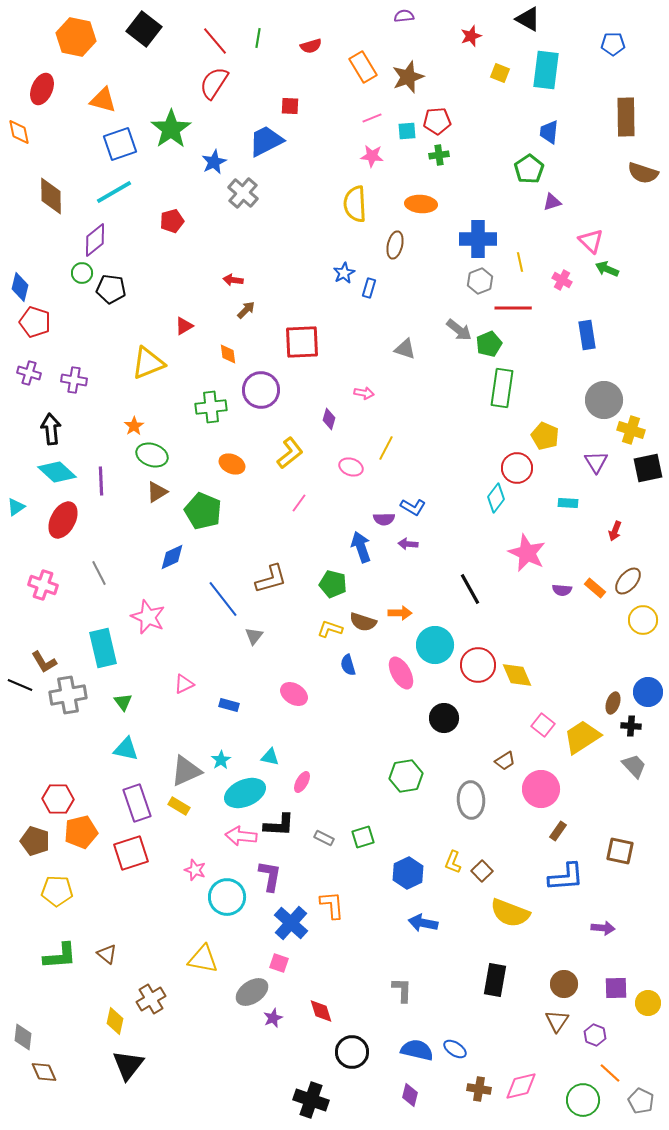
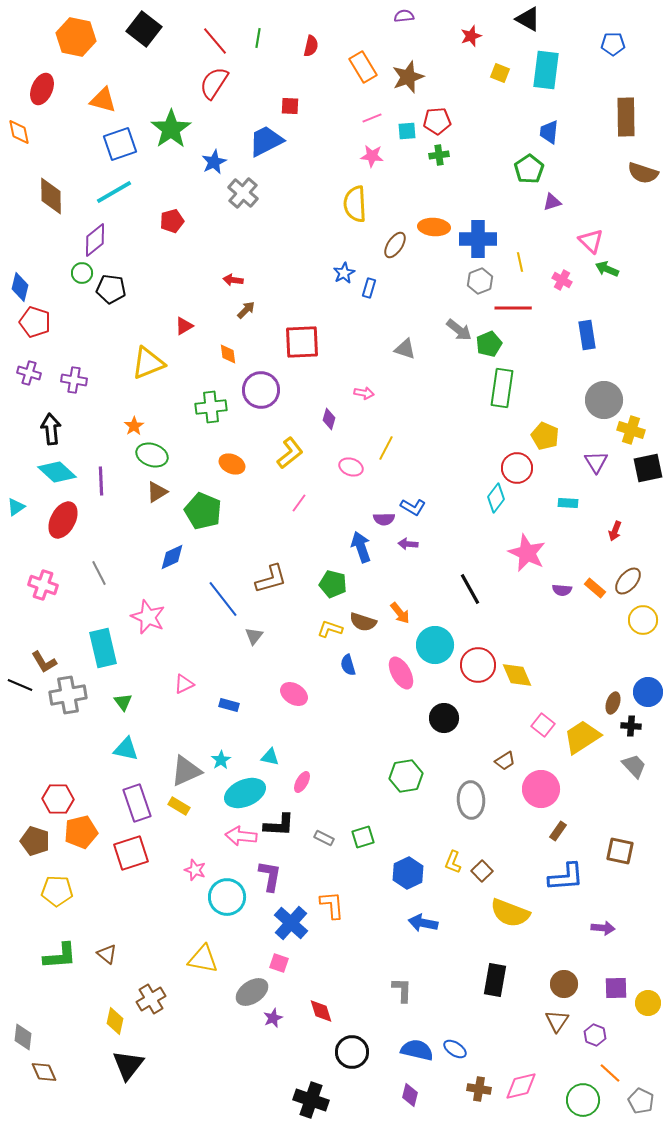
red semicircle at (311, 46): rotated 60 degrees counterclockwise
orange ellipse at (421, 204): moved 13 px right, 23 px down
brown ellipse at (395, 245): rotated 20 degrees clockwise
orange arrow at (400, 613): rotated 50 degrees clockwise
